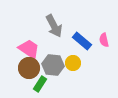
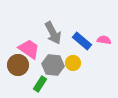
gray arrow: moved 1 px left, 7 px down
pink semicircle: rotated 112 degrees clockwise
brown circle: moved 11 px left, 3 px up
